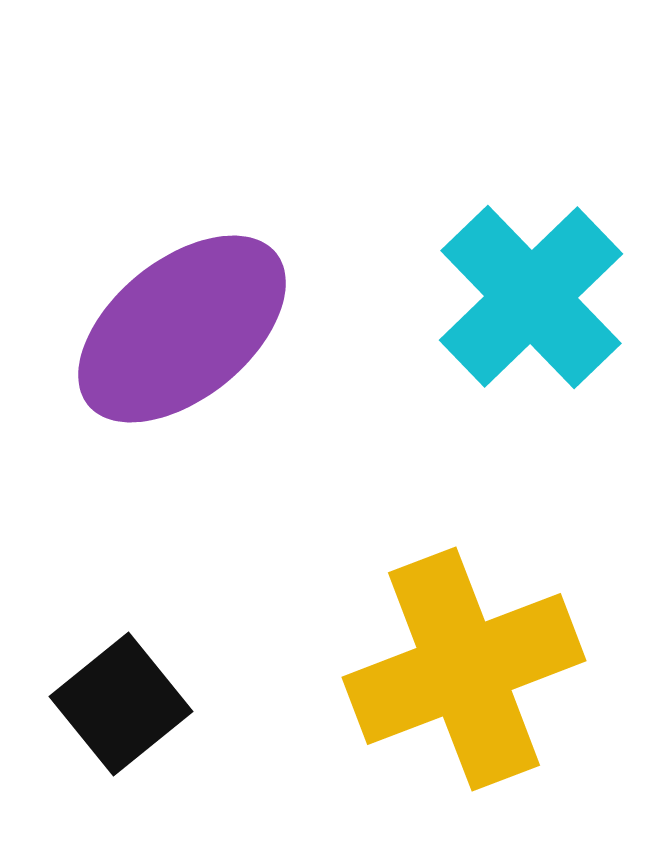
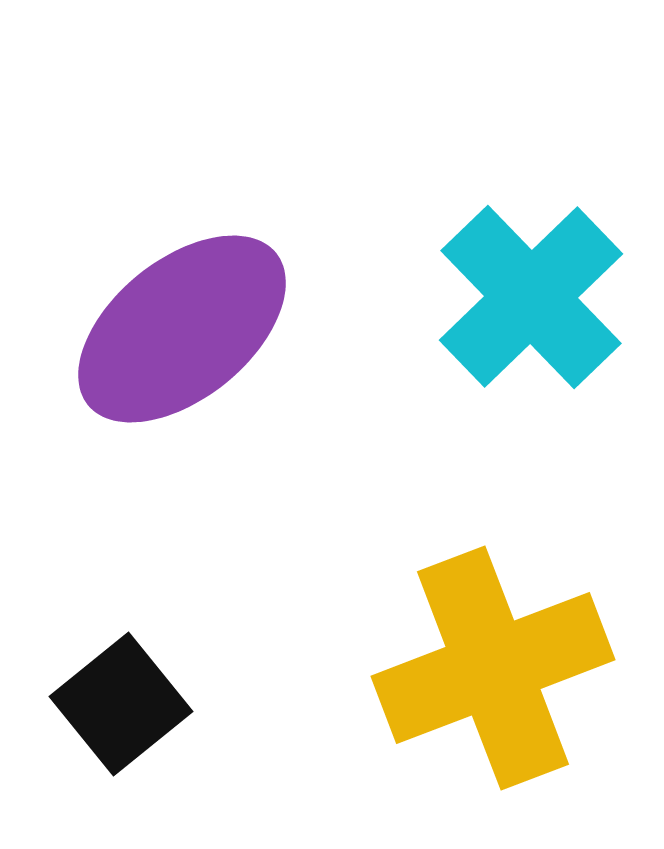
yellow cross: moved 29 px right, 1 px up
